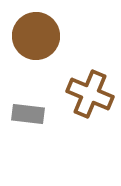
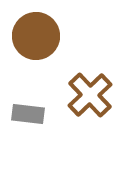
brown cross: moved 1 px down; rotated 24 degrees clockwise
